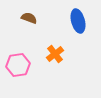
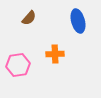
brown semicircle: rotated 112 degrees clockwise
orange cross: rotated 36 degrees clockwise
